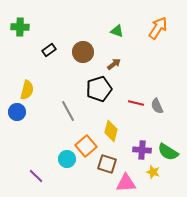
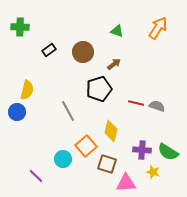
gray semicircle: rotated 133 degrees clockwise
cyan circle: moved 4 px left
